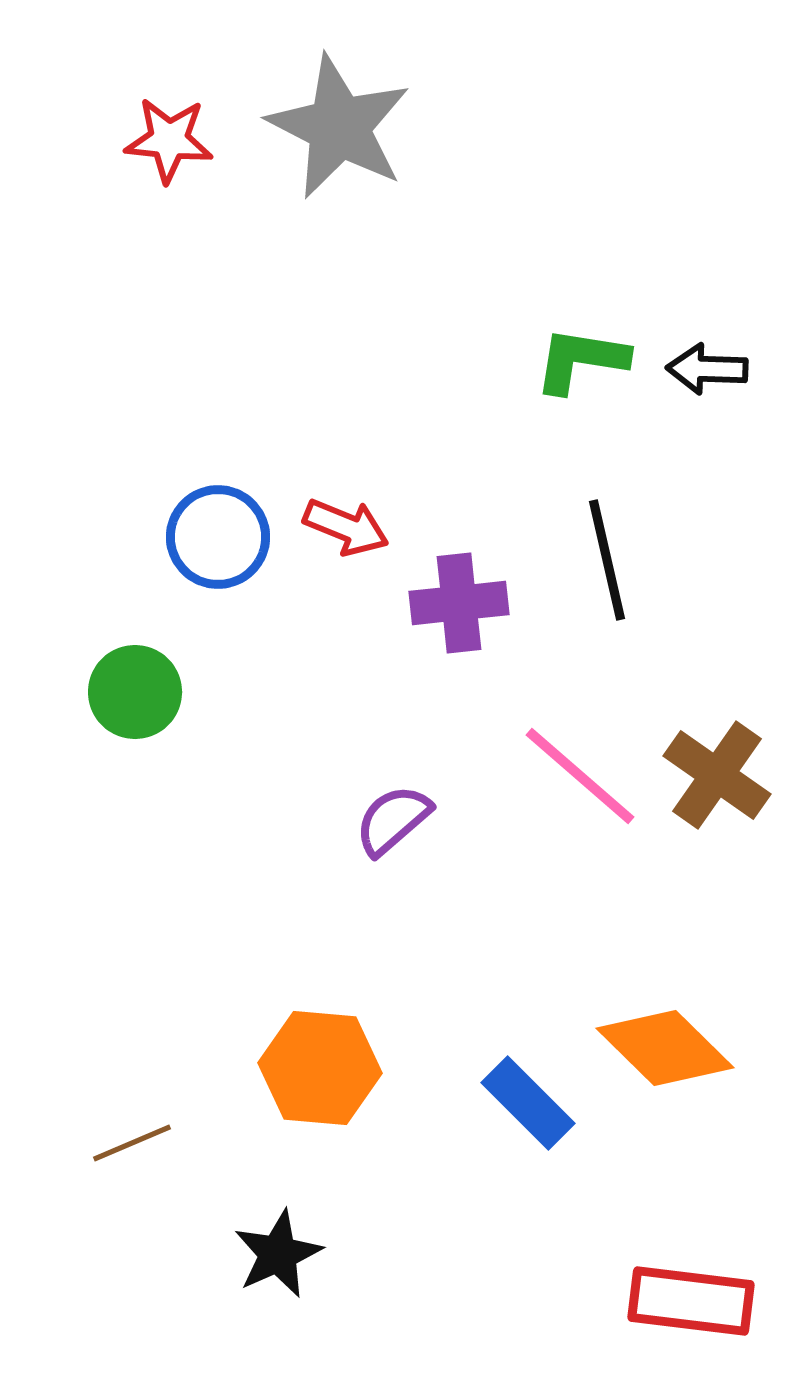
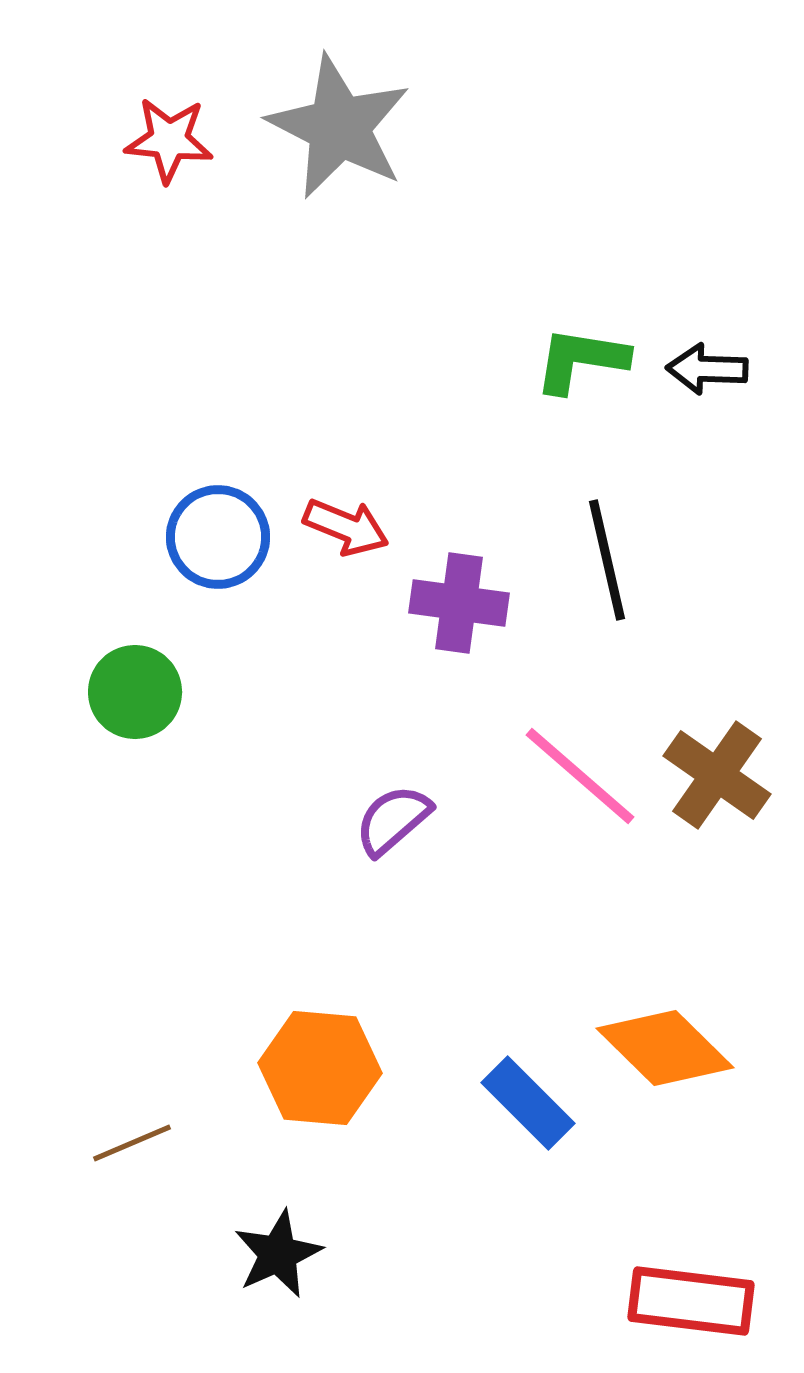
purple cross: rotated 14 degrees clockwise
